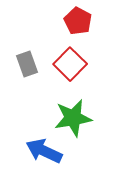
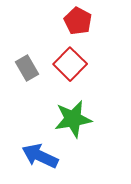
gray rectangle: moved 4 px down; rotated 10 degrees counterclockwise
green star: moved 1 px down
blue arrow: moved 4 px left, 5 px down
